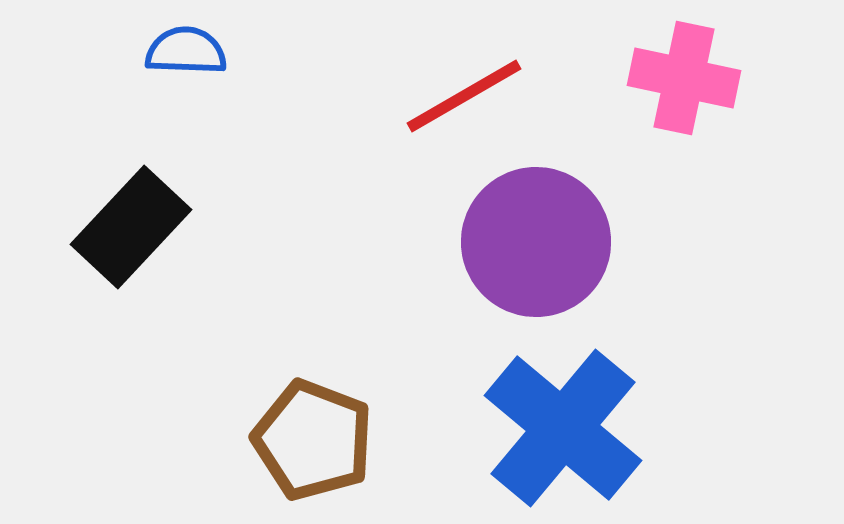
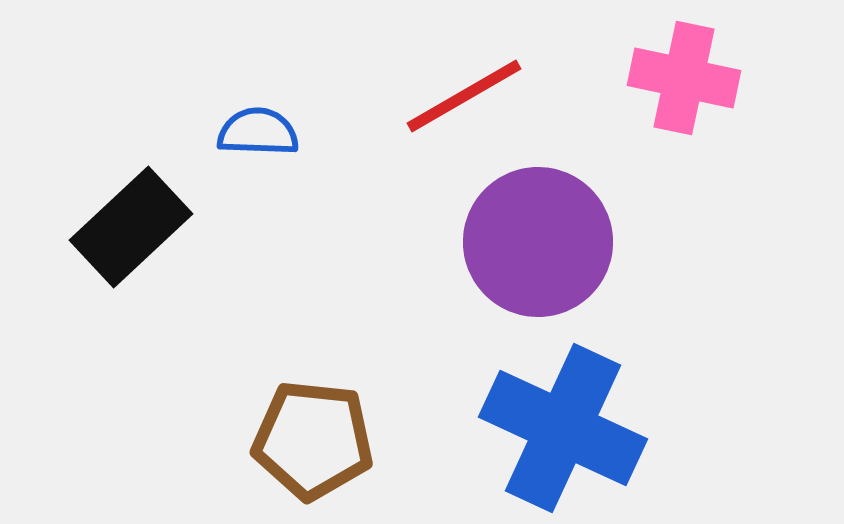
blue semicircle: moved 72 px right, 81 px down
black rectangle: rotated 4 degrees clockwise
purple circle: moved 2 px right
blue cross: rotated 15 degrees counterclockwise
brown pentagon: rotated 15 degrees counterclockwise
